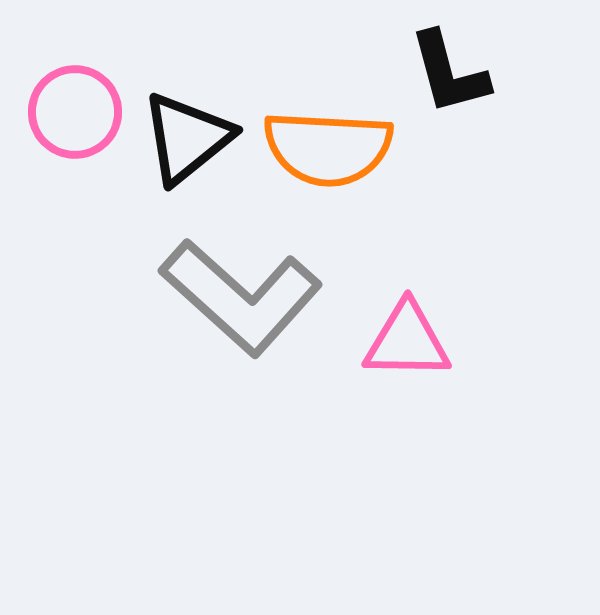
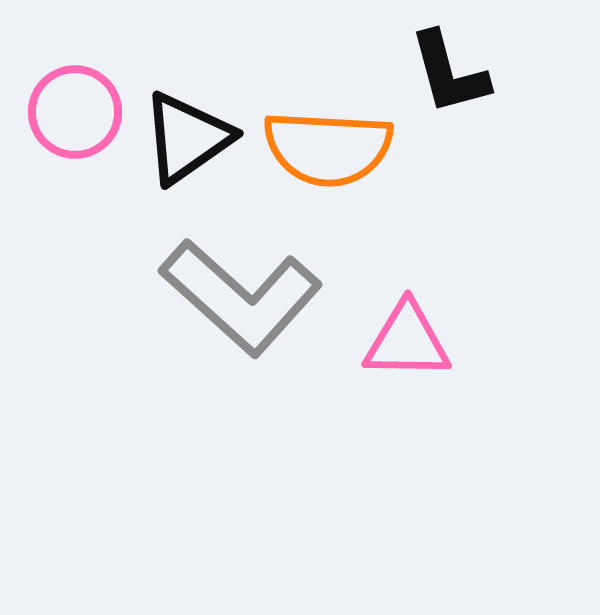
black triangle: rotated 4 degrees clockwise
